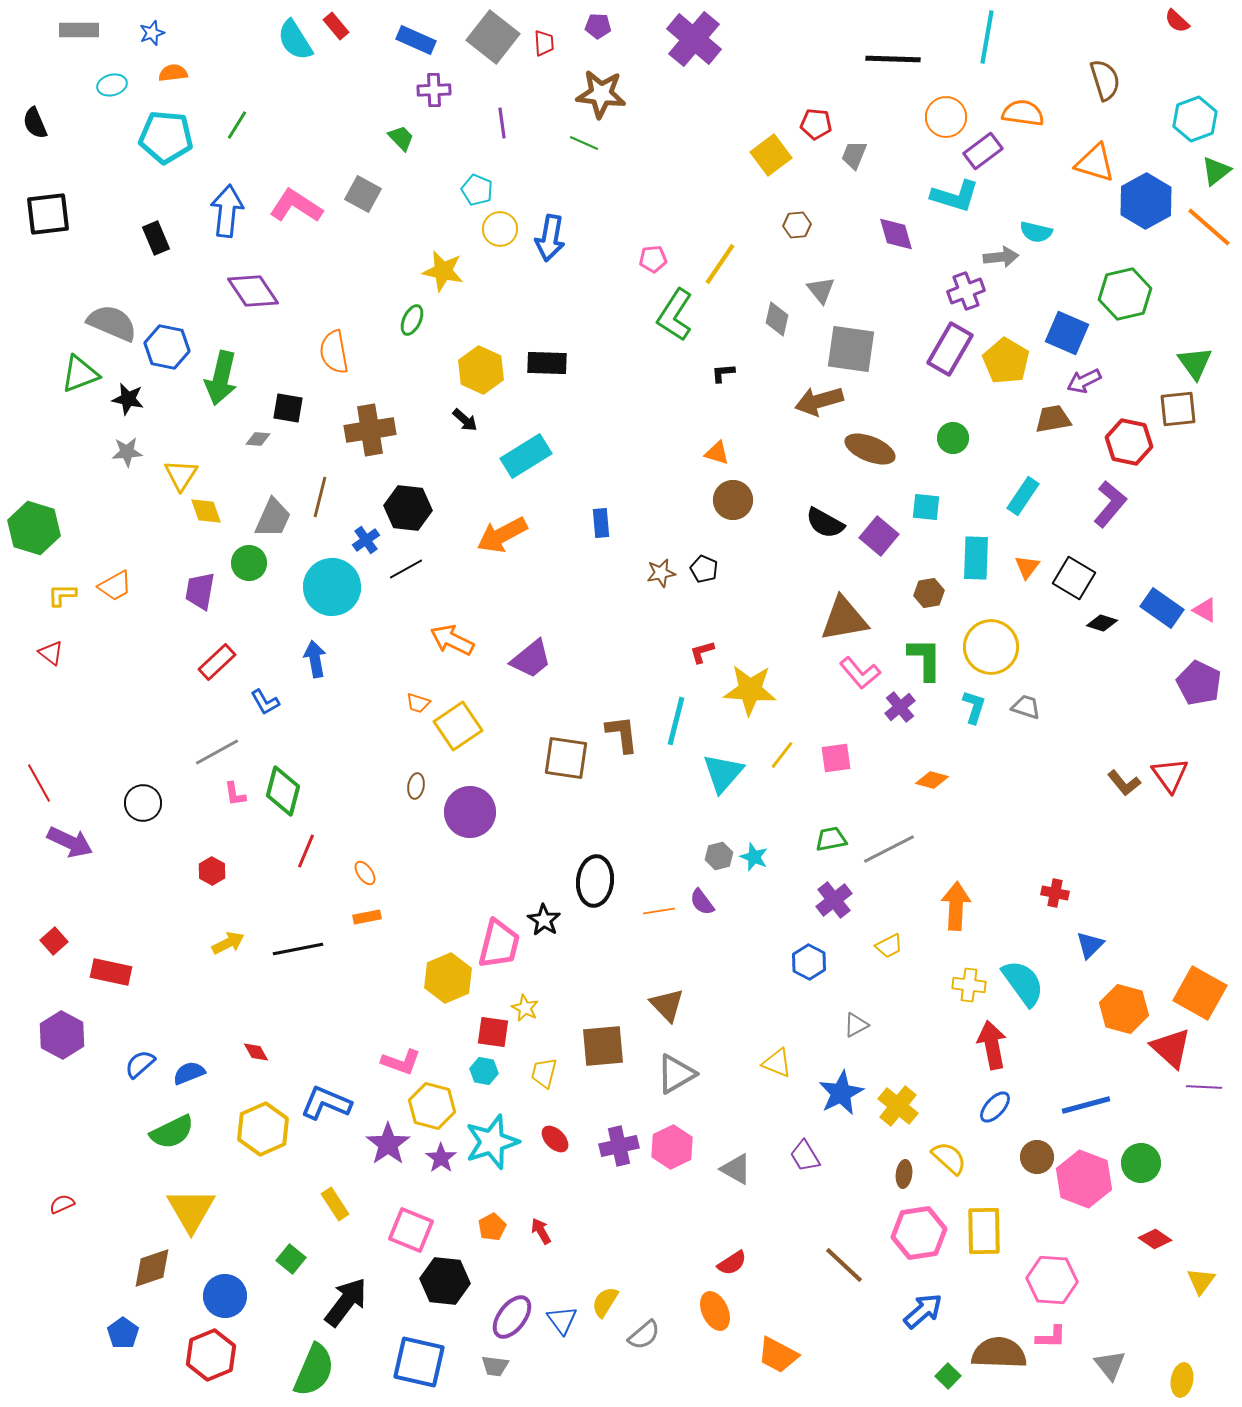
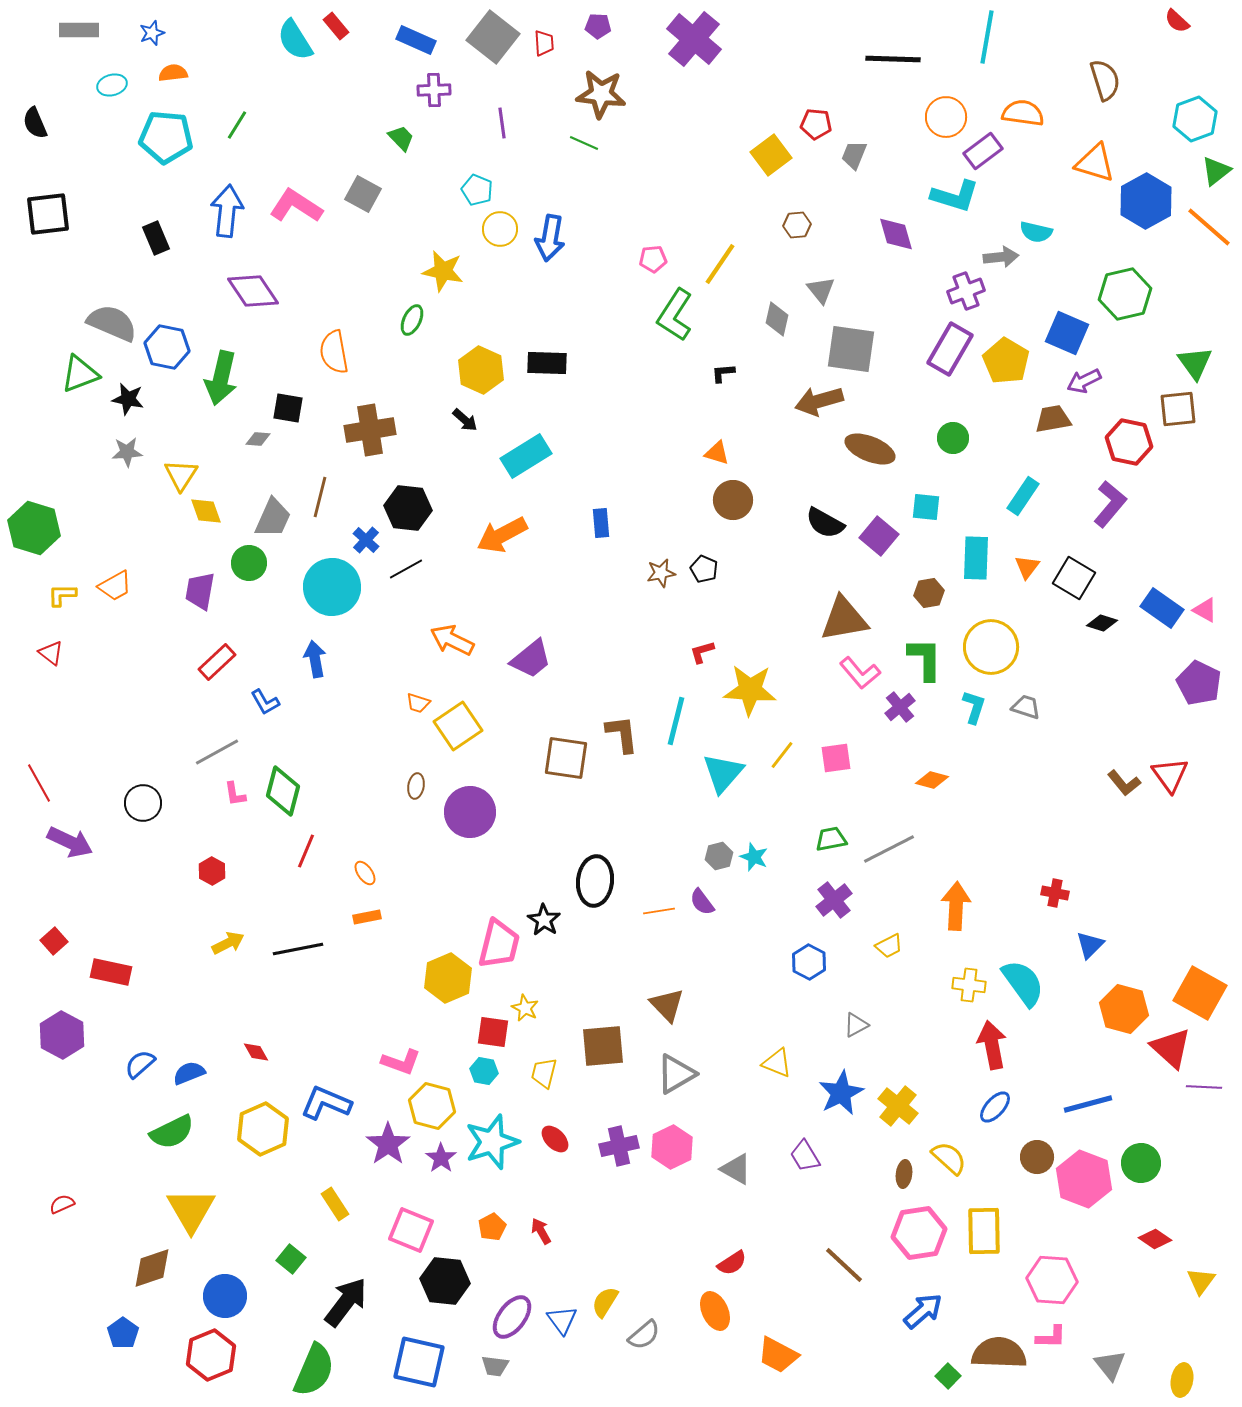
blue cross at (366, 540): rotated 12 degrees counterclockwise
blue line at (1086, 1105): moved 2 px right, 1 px up
